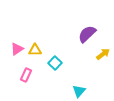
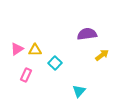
purple semicircle: rotated 36 degrees clockwise
yellow arrow: moved 1 px left, 1 px down
